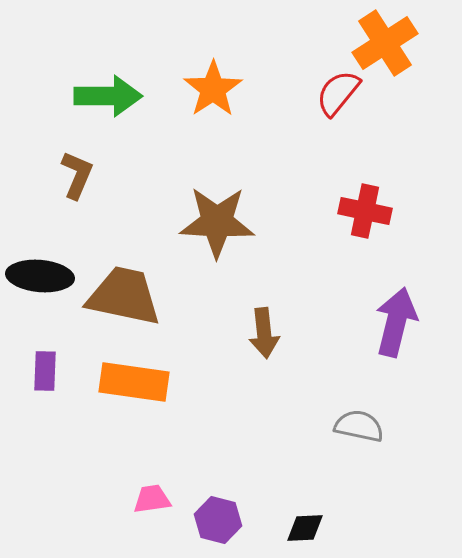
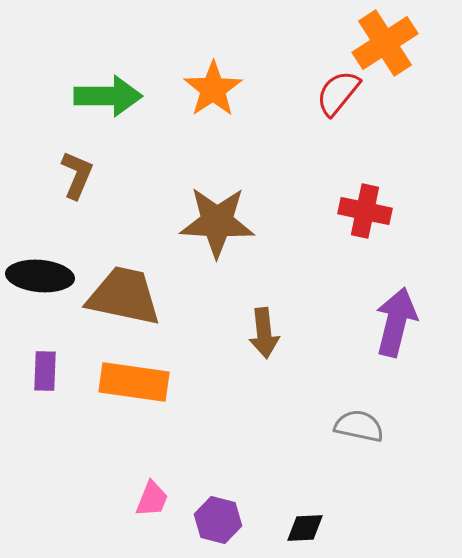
pink trapezoid: rotated 120 degrees clockwise
